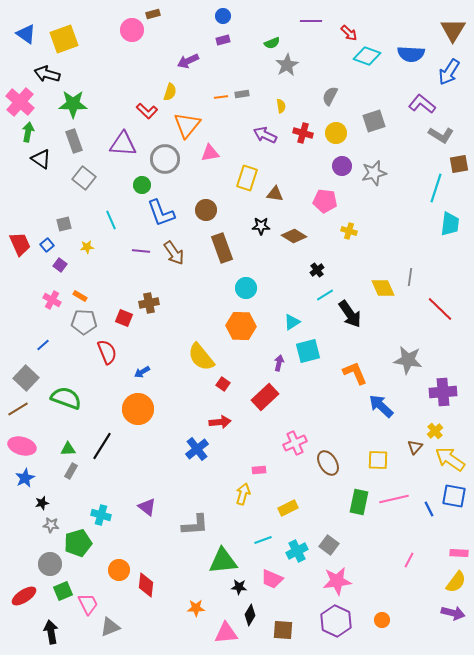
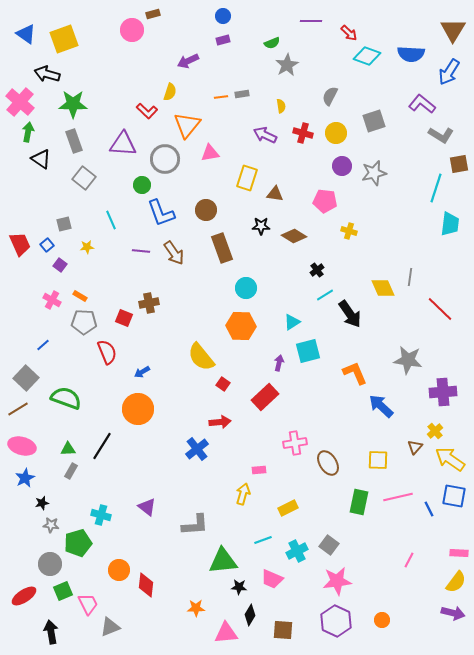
pink cross at (295, 443): rotated 15 degrees clockwise
pink line at (394, 499): moved 4 px right, 2 px up
